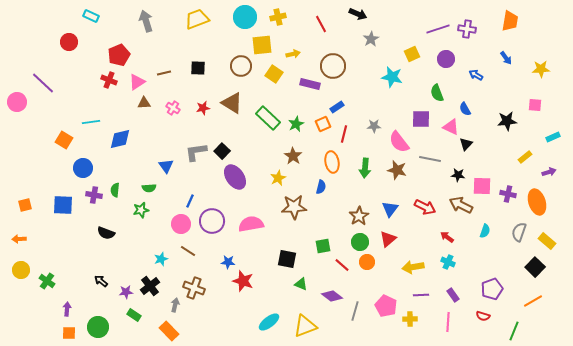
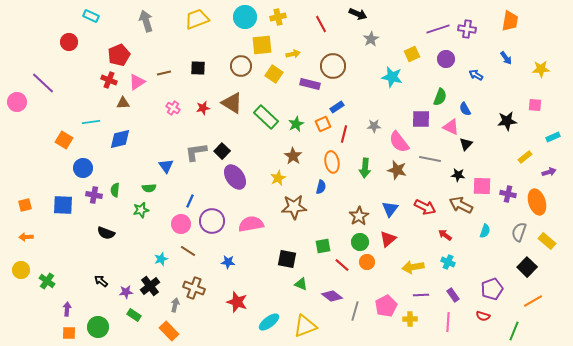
green semicircle at (437, 93): moved 3 px right, 4 px down; rotated 138 degrees counterclockwise
brown triangle at (144, 103): moved 21 px left
green rectangle at (268, 118): moved 2 px left, 1 px up
red arrow at (447, 237): moved 2 px left, 2 px up
orange arrow at (19, 239): moved 7 px right, 2 px up
black square at (535, 267): moved 8 px left
red star at (243, 281): moved 6 px left, 21 px down
pink pentagon at (386, 306): rotated 20 degrees clockwise
